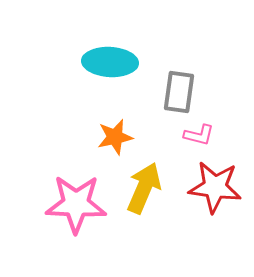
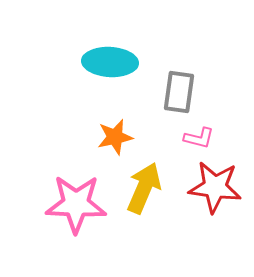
pink L-shape: moved 3 px down
